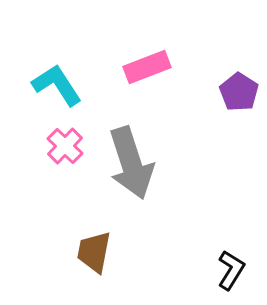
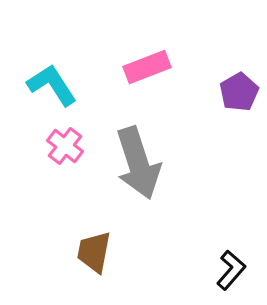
cyan L-shape: moved 5 px left
purple pentagon: rotated 9 degrees clockwise
pink cross: rotated 6 degrees counterclockwise
gray arrow: moved 7 px right
black L-shape: rotated 9 degrees clockwise
